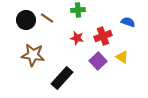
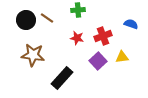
blue semicircle: moved 3 px right, 2 px down
yellow triangle: rotated 40 degrees counterclockwise
